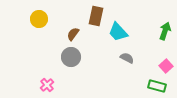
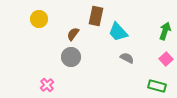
pink square: moved 7 px up
